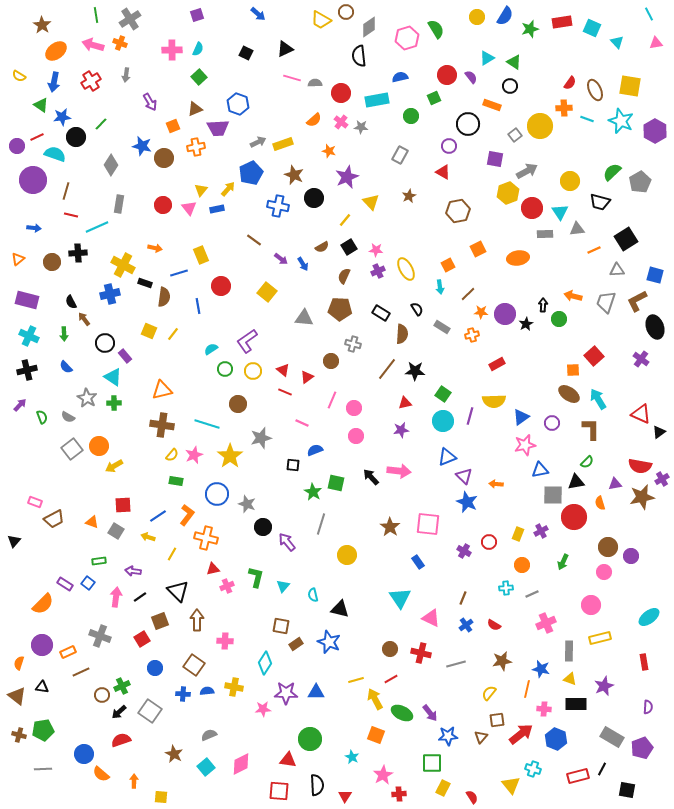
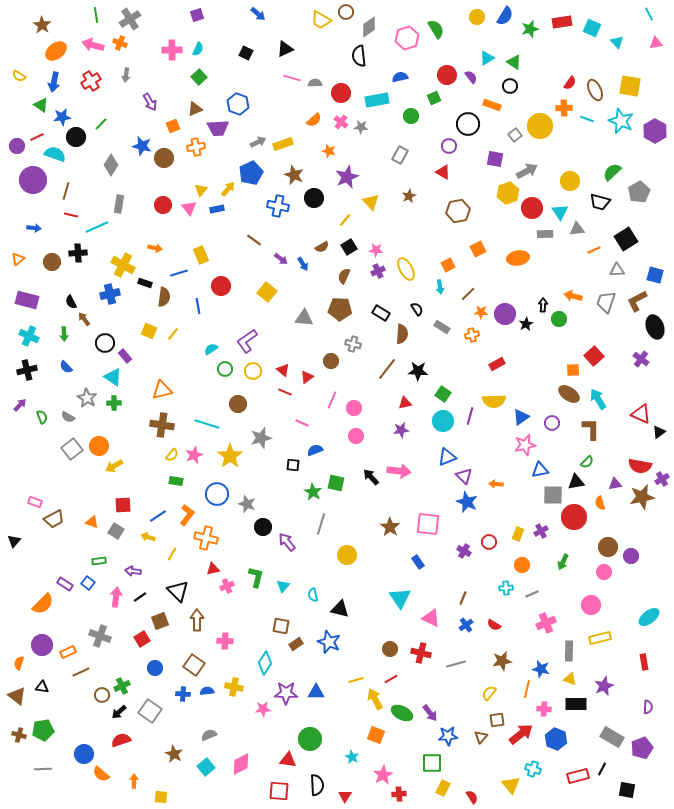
gray pentagon at (640, 182): moved 1 px left, 10 px down
black star at (415, 371): moved 3 px right
